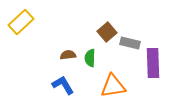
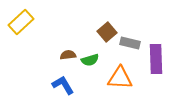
green semicircle: moved 2 px down; rotated 108 degrees counterclockwise
purple rectangle: moved 3 px right, 4 px up
orange triangle: moved 7 px right, 8 px up; rotated 12 degrees clockwise
